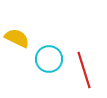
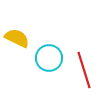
cyan circle: moved 1 px up
